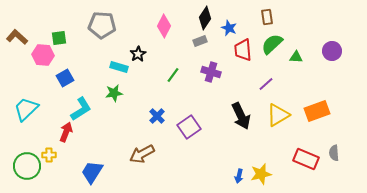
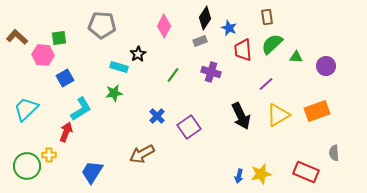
purple circle: moved 6 px left, 15 px down
red rectangle: moved 13 px down
